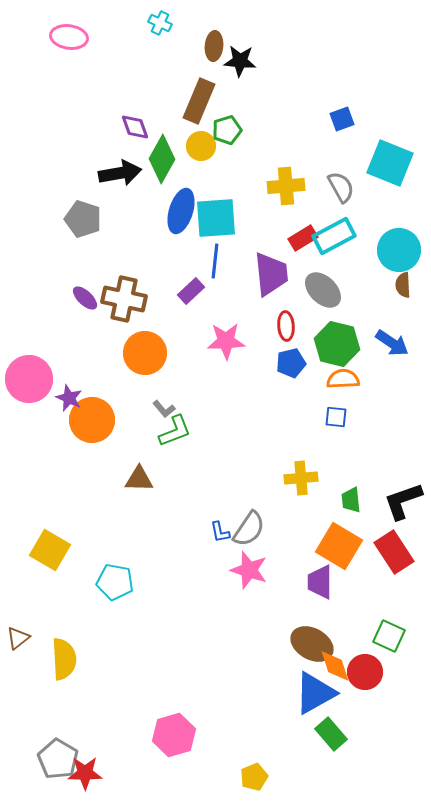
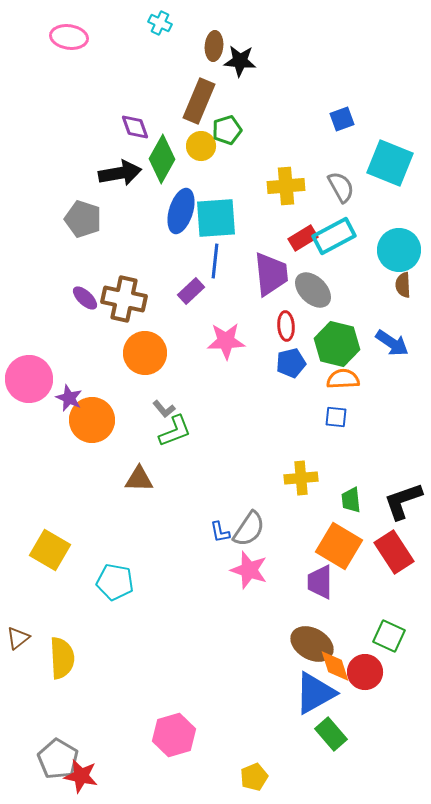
gray ellipse at (323, 290): moved 10 px left
yellow semicircle at (64, 659): moved 2 px left, 1 px up
red star at (85, 773): moved 4 px left, 3 px down; rotated 12 degrees clockwise
